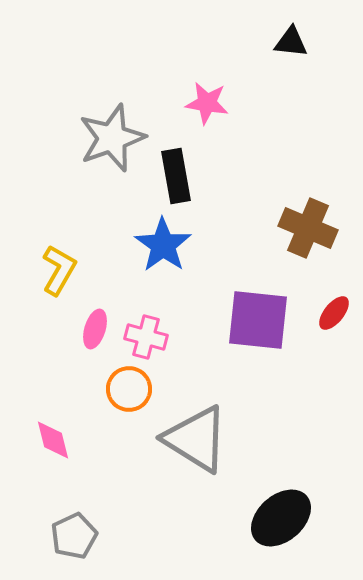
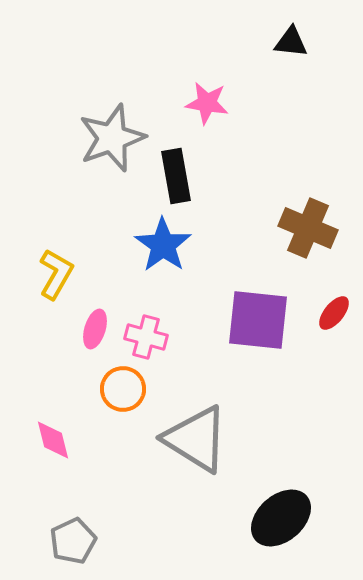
yellow L-shape: moved 3 px left, 4 px down
orange circle: moved 6 px left
gray pentagon: moved 1 px left, 5 px down
